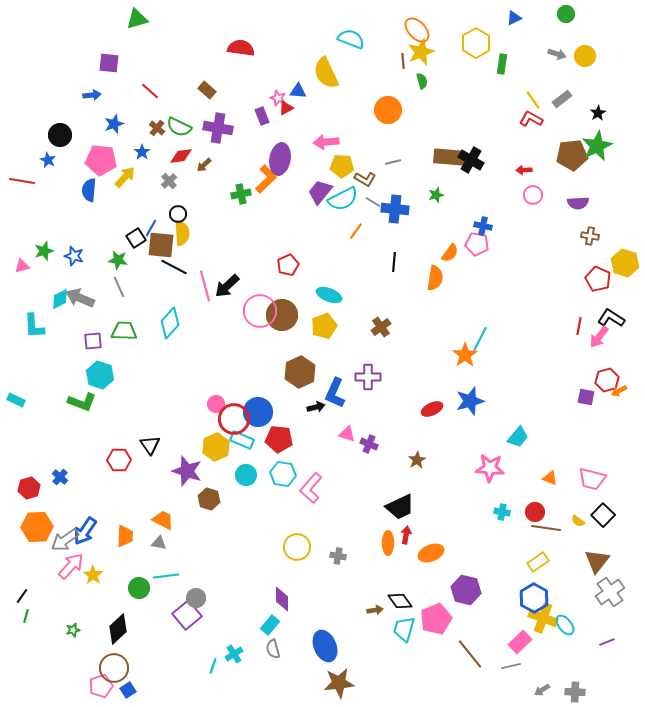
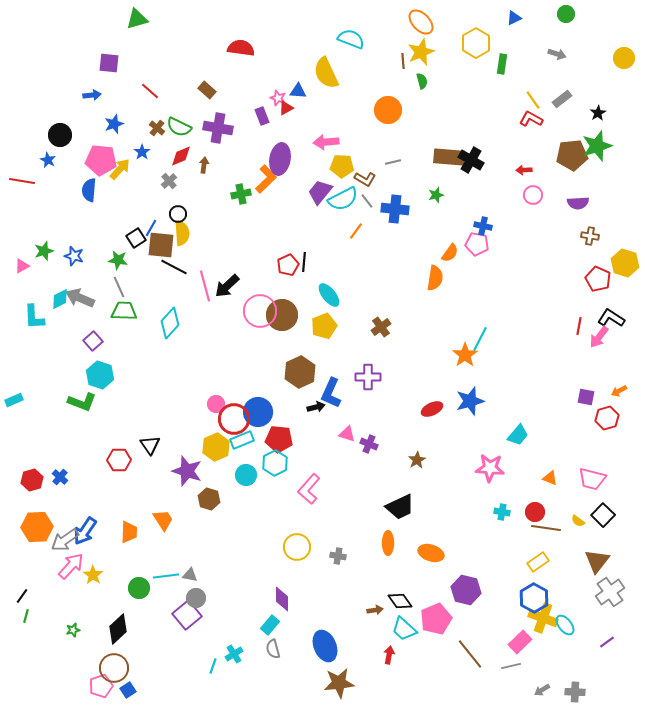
orange ellipse at (417, 30): moved 4 px right, 8 px up
yellow circle at (585, 56): moved 39 px right, 2 px down
green star at (597, 146): rotated 8 degrees clockwise
red diamond at (181, 156): rotated 15 degrees counterclockwise
brown arrow at (204, 165): rotated 140 degrees clockwise
yellow arrow at (125, 177): moved 5 px left, 8 px up
gray line at (373, 202): moved 6 px left, 1 px up; rotated 21 degrees clockwise
black line at (394, 262): moved 90 px left
pink triangle at (22, 266): rotated 14 degrees counterclockwise
cyan ellipse at (329, 295): rotated 30 degrees clockwise
cyan L-shape at (34, 326): moved 9 px up
green trapezoid at (124, 331): moved 20 px up
purple square at (93, 341): rotated 36 degrees counterclockwise
red hexagon at (607, 380): moved 38 px down
blue L-shape at (335, 393): moved 4 px left
cyan rectangle at (16, 400): moved 2 px left; rotated 48 degrees counterclockwise
cyan trapezoid at (518, 437): moved 2 px up
cyan rectangle at (242, 440): rotated 45 degrees counterclockwise
cyan hexagon at (283, 474): moved 8 px left, 11 px up; rotated 25 degrees clockwise
red hexagon at (29, 488): moved 3 px right, 8 px up
pink L-shape at (311, 488): moved 2 px left, 1 px down
orange trapezoid at (163, 520): rotated 30 degrees clockwise
red arrow at (406, 535): moved 17 px left, 120 px down
orange trapezoid at (125, 536): moved 4 px right, 4 px up
gray triangle at (159, 543): moved 31 px right, 32 px down
orange ellipse at (431, 553): rotated 40 degrees clockwise
cyan trapezoid at (404, 629): rotated 64 degrees counterclockwise
purple line at (607, 642): rotated 14 degrees counterclockwise
